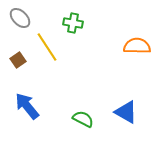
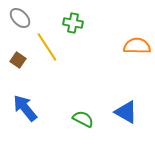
brown square: rotated 21 degrees counterclockwise
blue arrow: moved 2 px left, 2 px down
